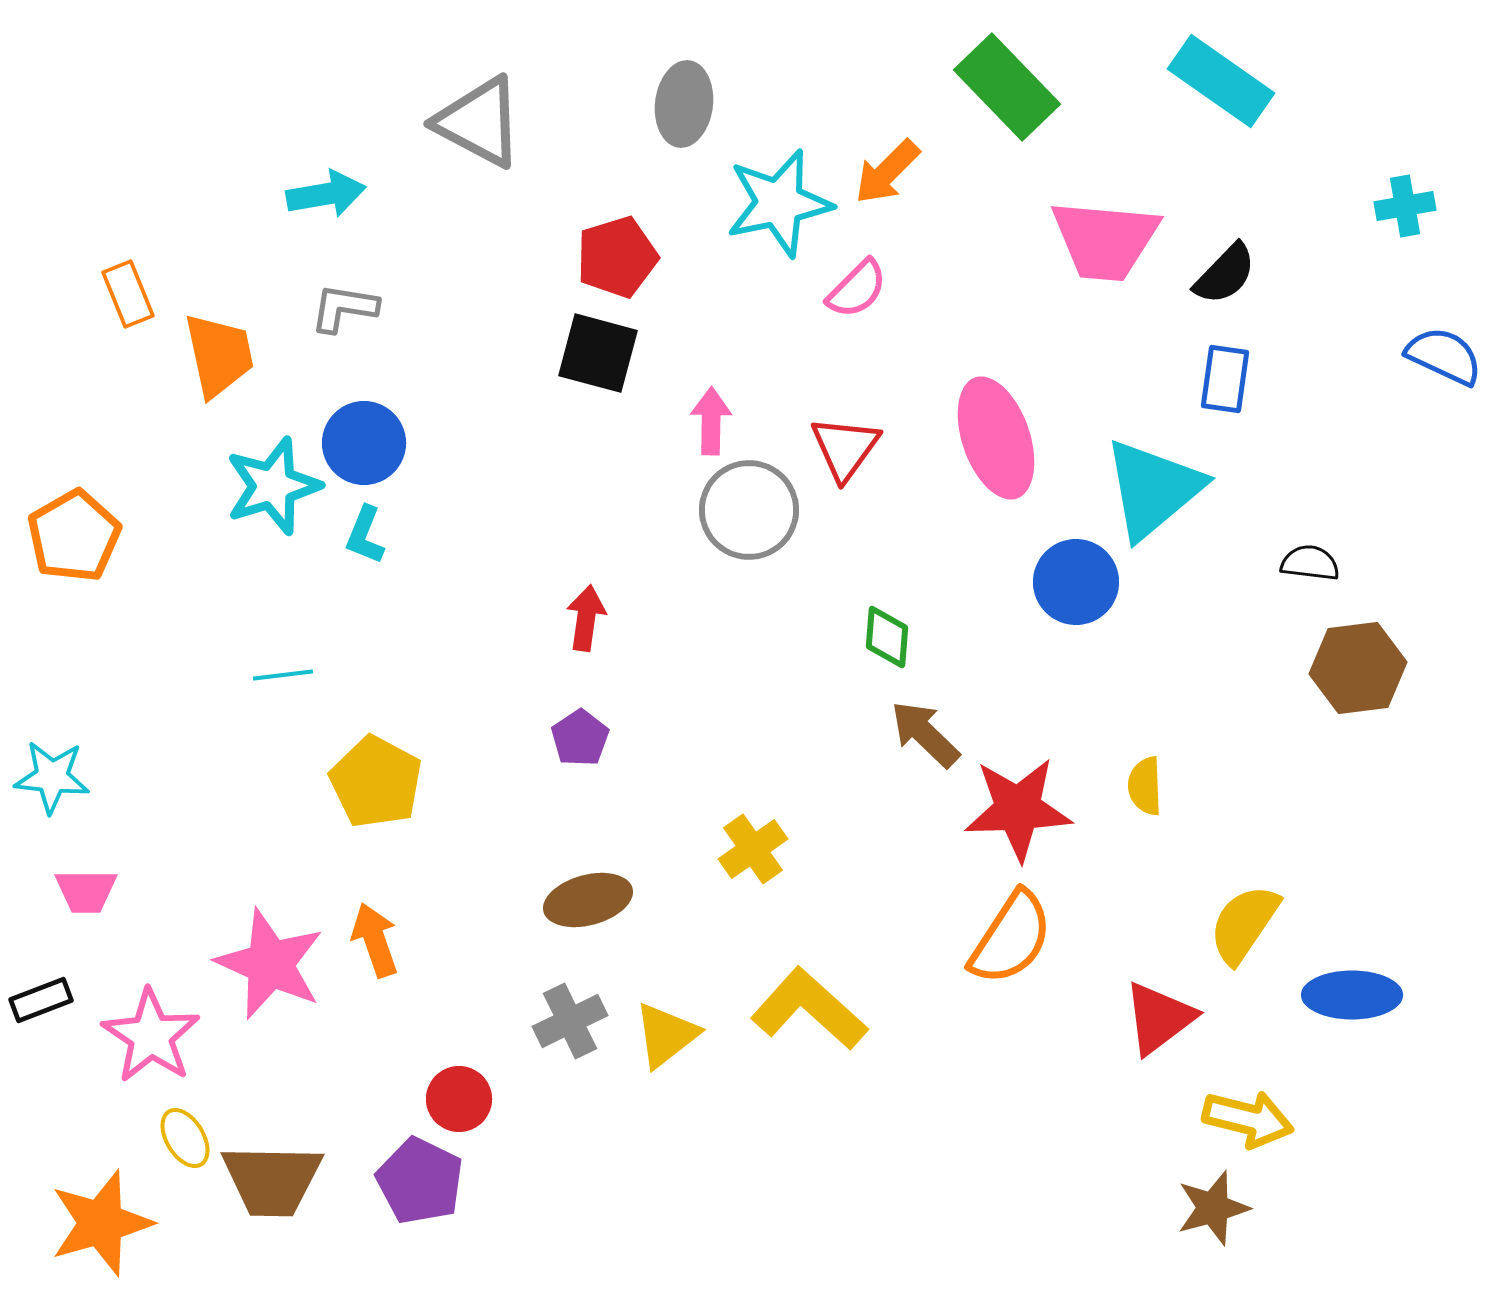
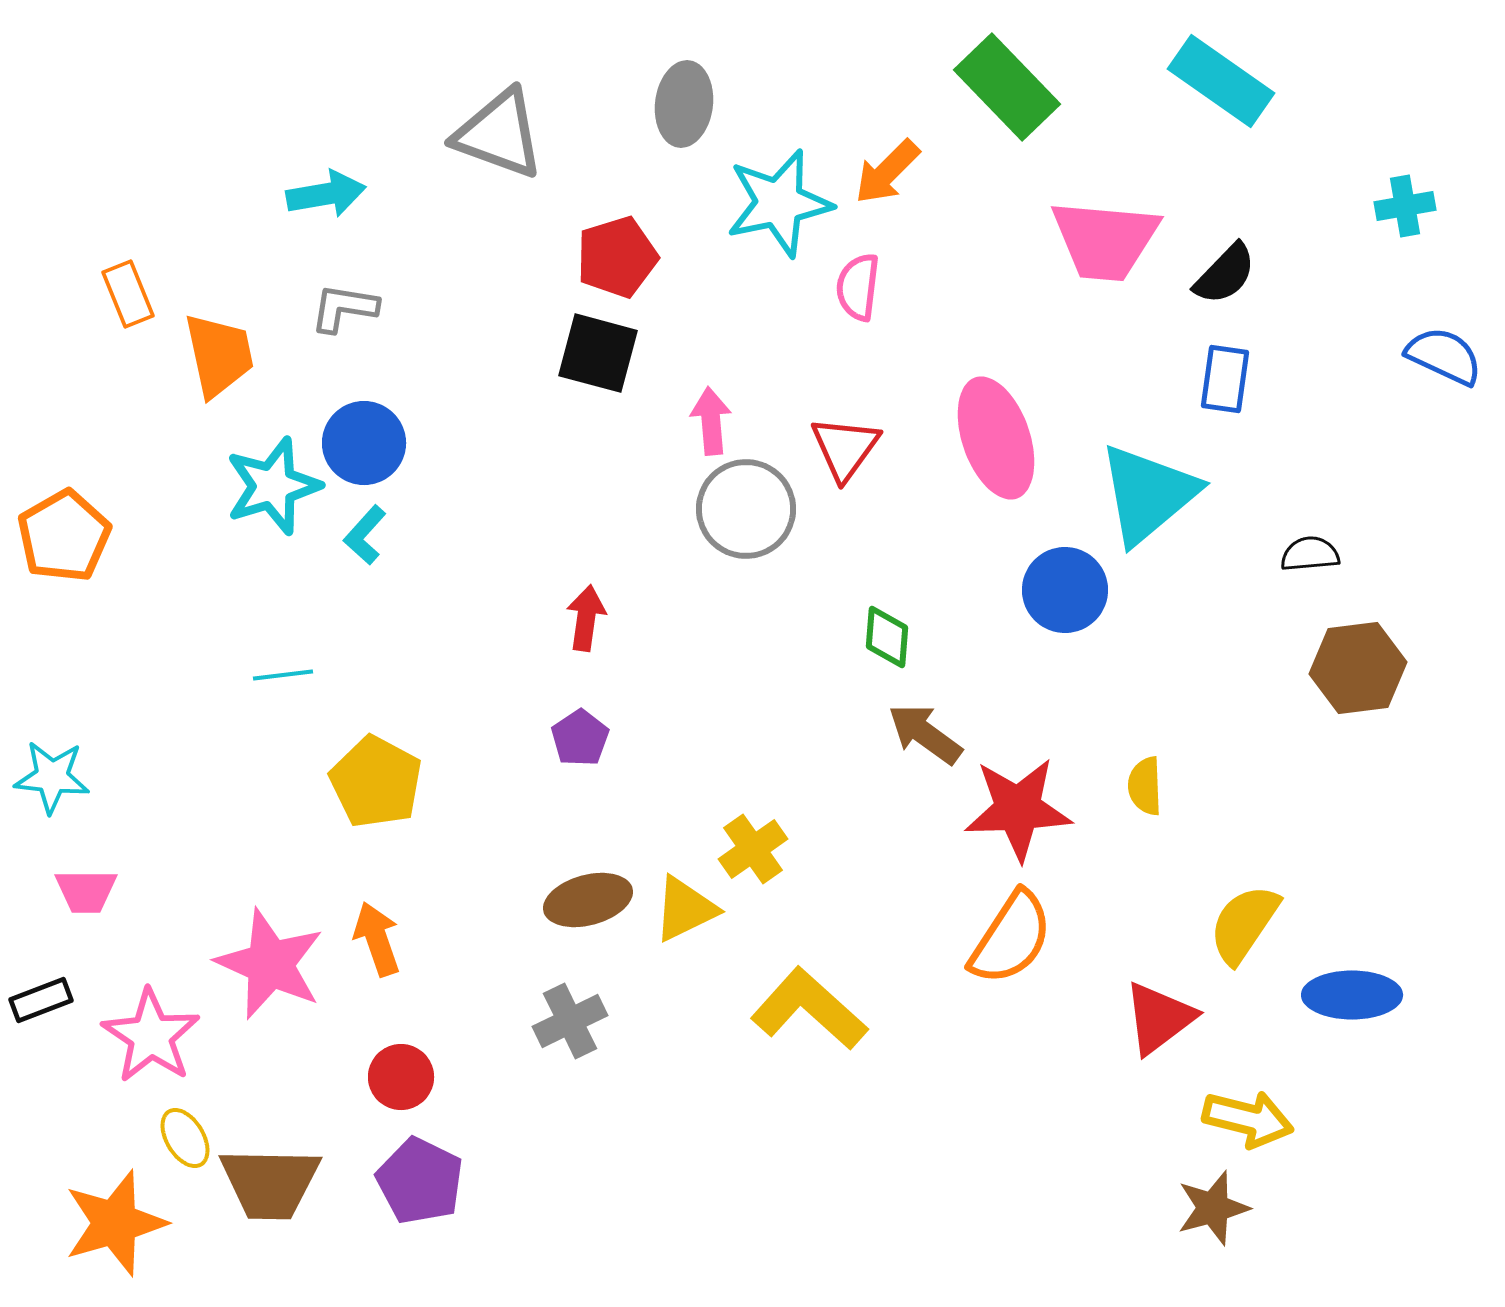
gray triangle at (479, 122): moved 20 px right, 12 px down; rotated 8 degrees counterclockwise
pink semicircle at (857, 289): moved 1 px right, 2 px up; rotated 142 degrees clockwise
pink arrow at (711, 421): rotated 6 degrees counterclockwise
cyan triangle at (1153, 489): moved 5 px left, 5 px down
gray circle at (749, 510): moved 3 px left, 1 px up
cyan L-shape at (365, 535): rotated 20 degrees clockwise
orange pentagon at (74, 536): moved 10 px left
black semicircle at (1310, 563): moved 9 px up; rotated 12 degrees counterclockwise
blue circle at (1076, 582): moved 11 px left, 8 px down
brown arrow at (925, 734): rotated 8 degrees counterclockwise
orange arrow at (375, 940): moved 2 px right, 1 px up
yellow triangle at (666, 1035): moved 19 px right, 126 px up; rotated 12 degrees clockwise
red circle at (459, 1099): moved 58 px left, 22 px up
brown trapezoid at (272, 1180): moved 2 px left, 3 px down
orange star at (101, 1223): moved 14 px right
